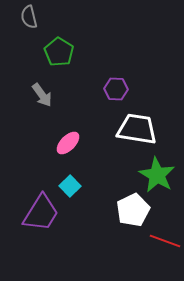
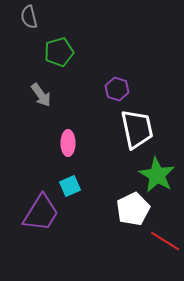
green pentagon: rotated 24 degrees clockwise
purple hexagon: moved 1 px right; rotated 15 degrees clockwise
gray arrow: moved 1 px left
white trapezoid: rotated 69 degrees clockwise
pink ellipse: rotated 45 degrees counterclockwise
cyan square: rotated 20 degrees clockwise
white pentagon: moved 1 px up
red line: rotated 12 degrees clockwise
